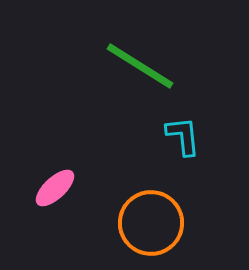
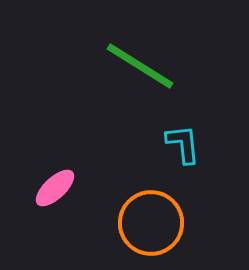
cyan L-shape: moved 8 px down
